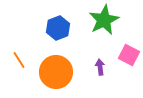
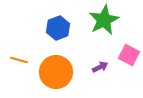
orange line: rotated 42 degrees counterclockwise
purple arrow: rotated 70 degrees clockwise
